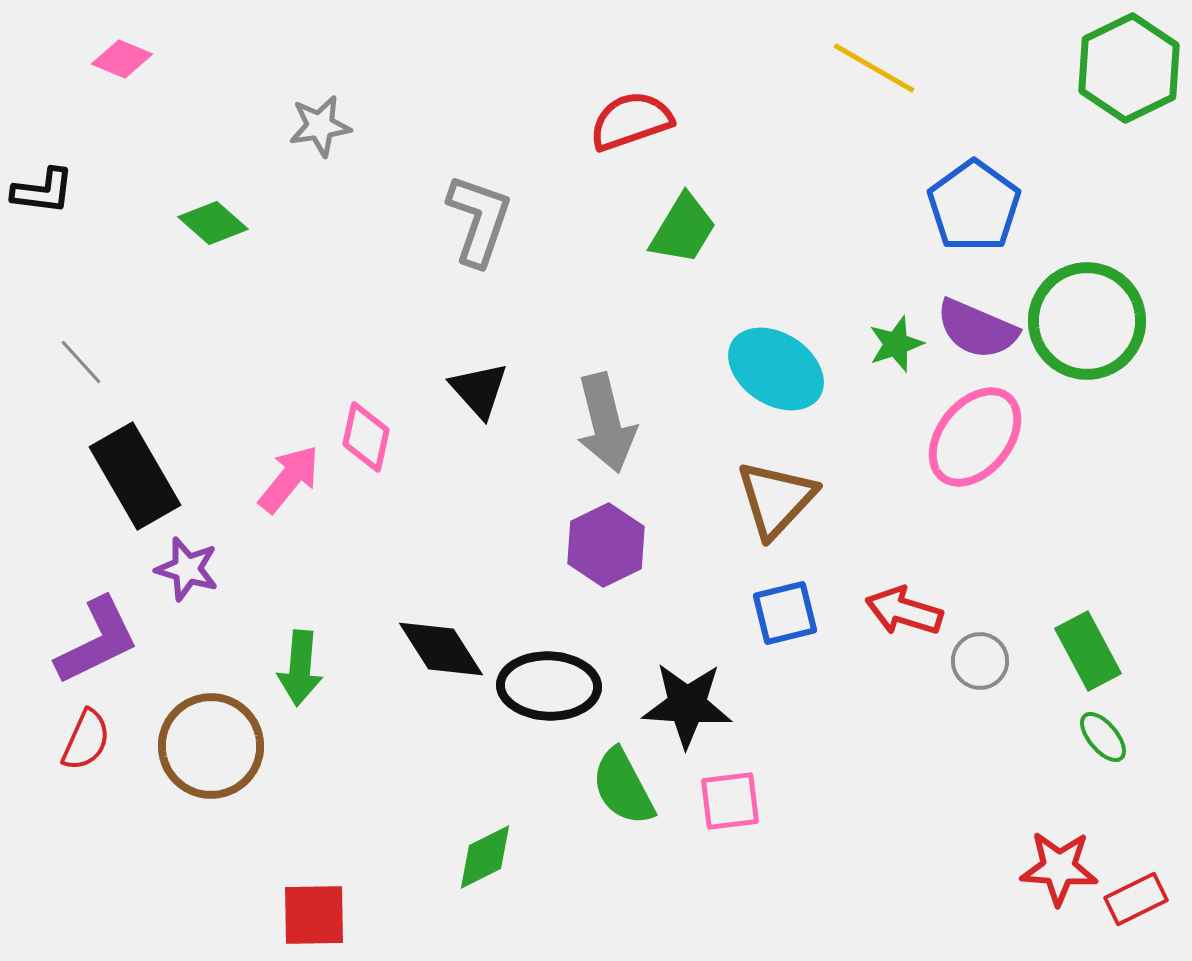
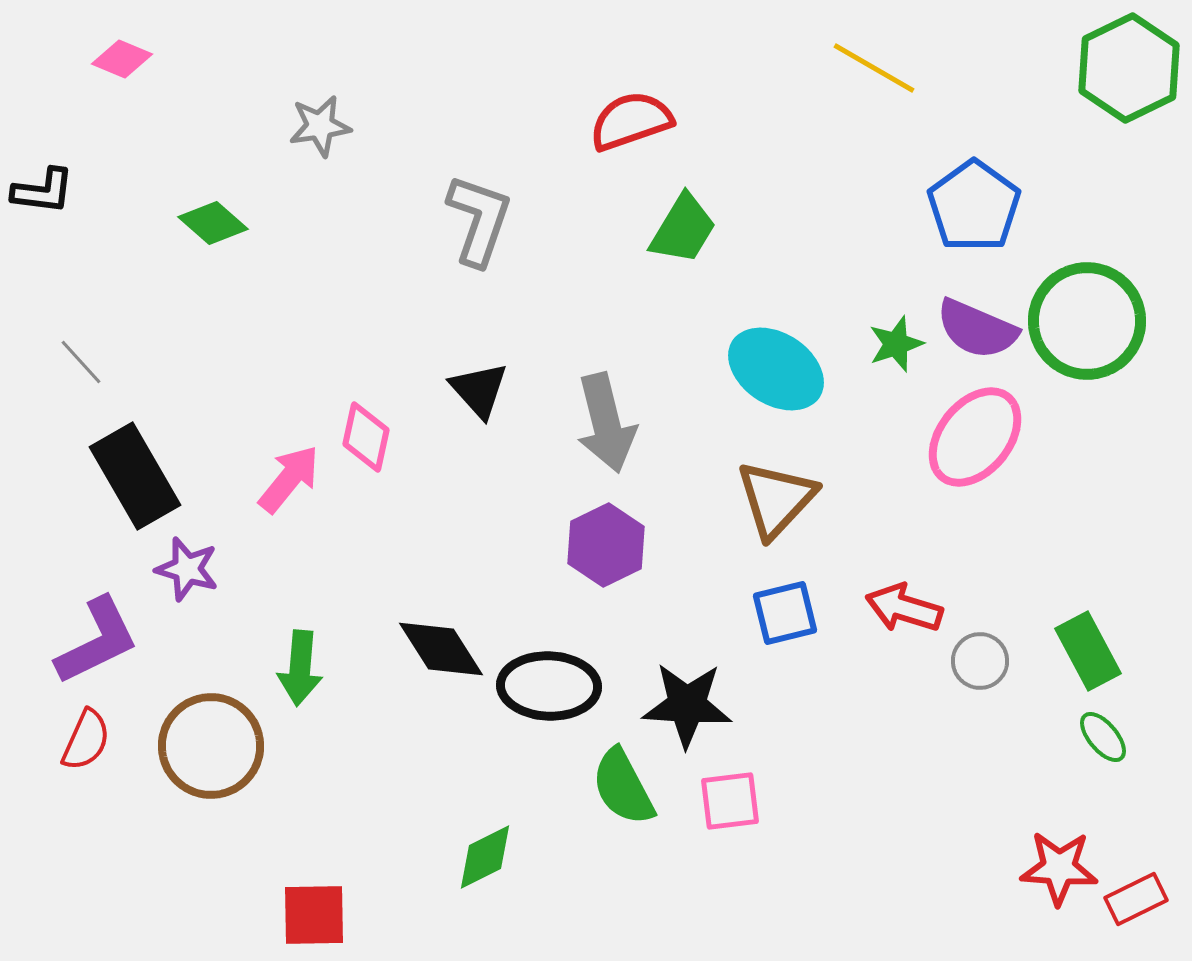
red arrow at (904, 611): moved 3 px up
